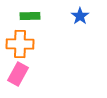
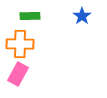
blue star: moved 2 px right
